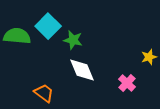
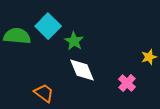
green star: moved 1 px right, 1 px down; rotated 18 degrees clockwise
